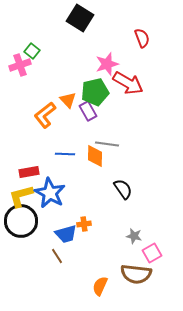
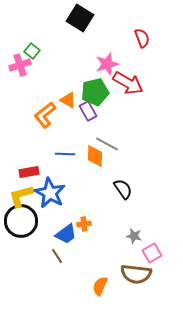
orange triangle: rotated 18 degrees counterclockwise
gray line: rotated 20 degrees clockwise
blue trapezoid: rotated 20 degrees counterclockwise
